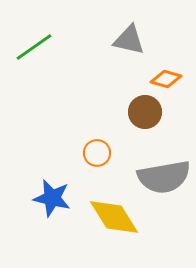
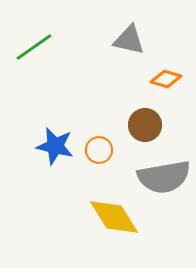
brown circle: moved 13 px down
orange circle: moved 2 px right, 3 px up
blue star: moved 3 px right, 52 px up
